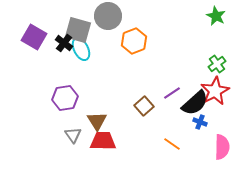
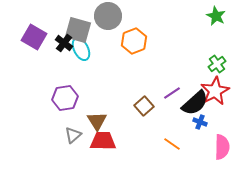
gray triangle: rotated 24 degrees clockwise
